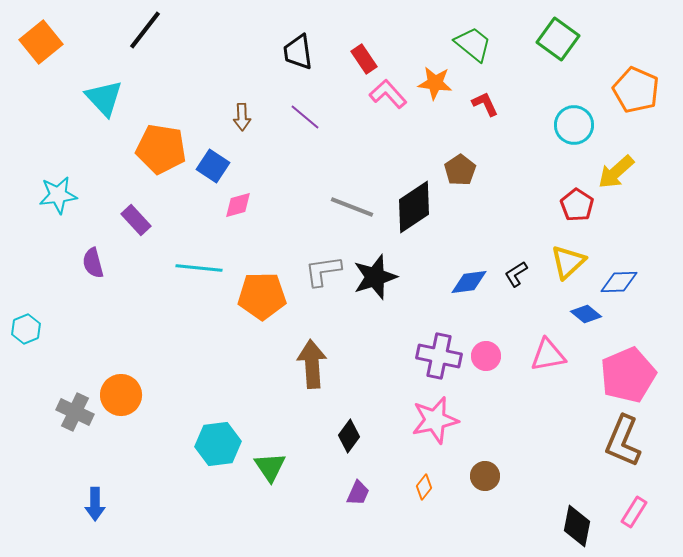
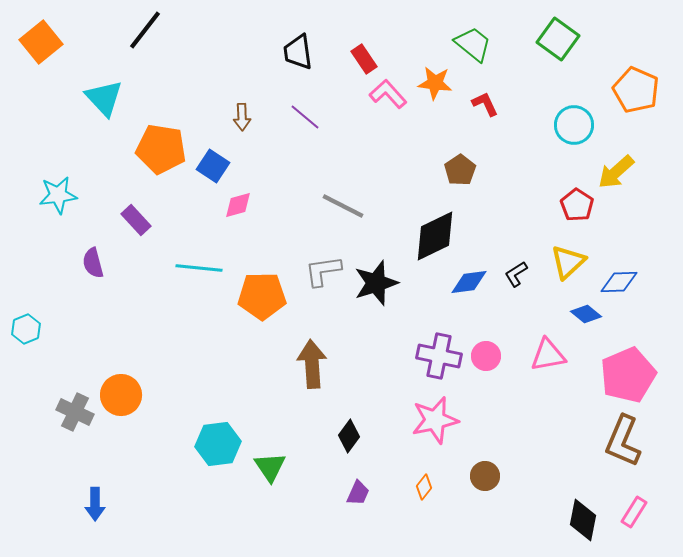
gray line at (352, 207): moved 9 px left, 1 px up; rotated 6 degrees clockwise
black diamond at (414, 207): moved 21 px right, 29 px down; rotated 8 degrees clockwise
black star at (375, 277): moved 1 px right, 6 px down
black diamond at (577, 526): moved 6 px right, 6 px up
